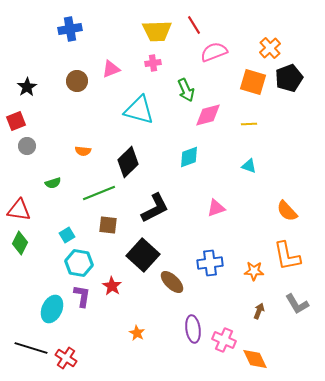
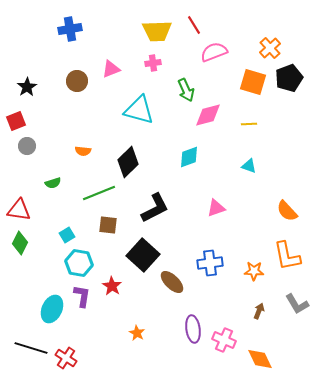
orange diamond at (255, 359): moved 5 px right
